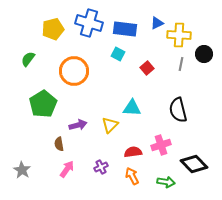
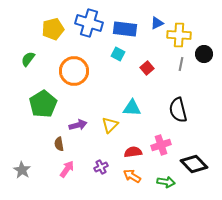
orange arrow: rotated 30 degrees counterclockwise
